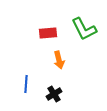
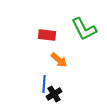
red rectangle: moved 1 px left, 2 px down; rotated 12 degrees clockwise
orange arrow: rotated 36 degrees counterclockwise
blue line: moved 18 px right
